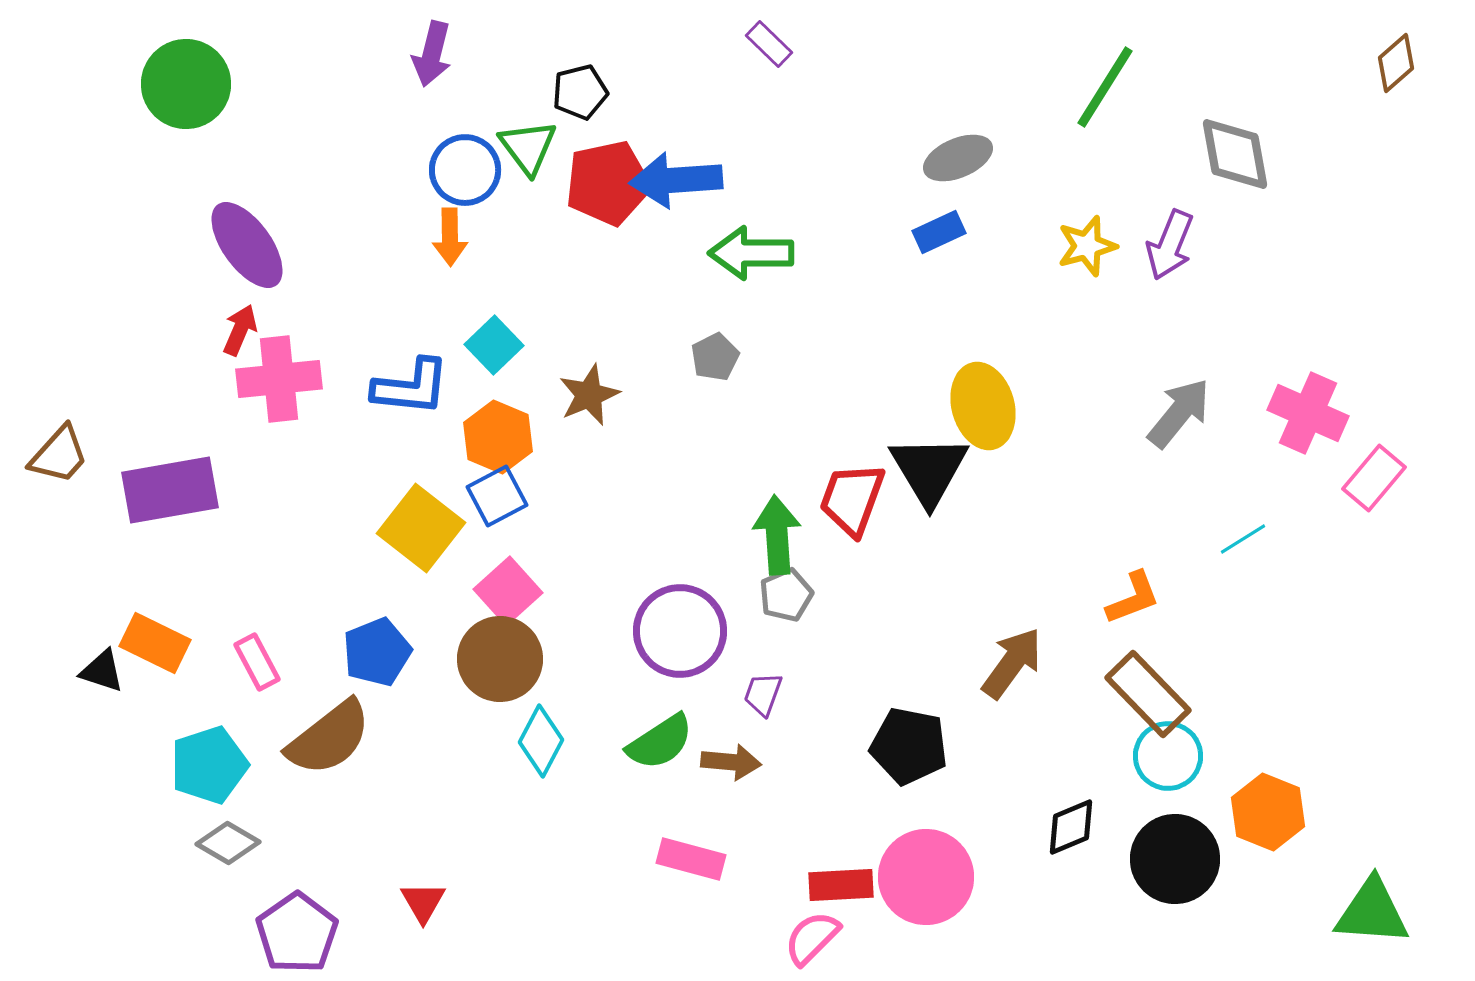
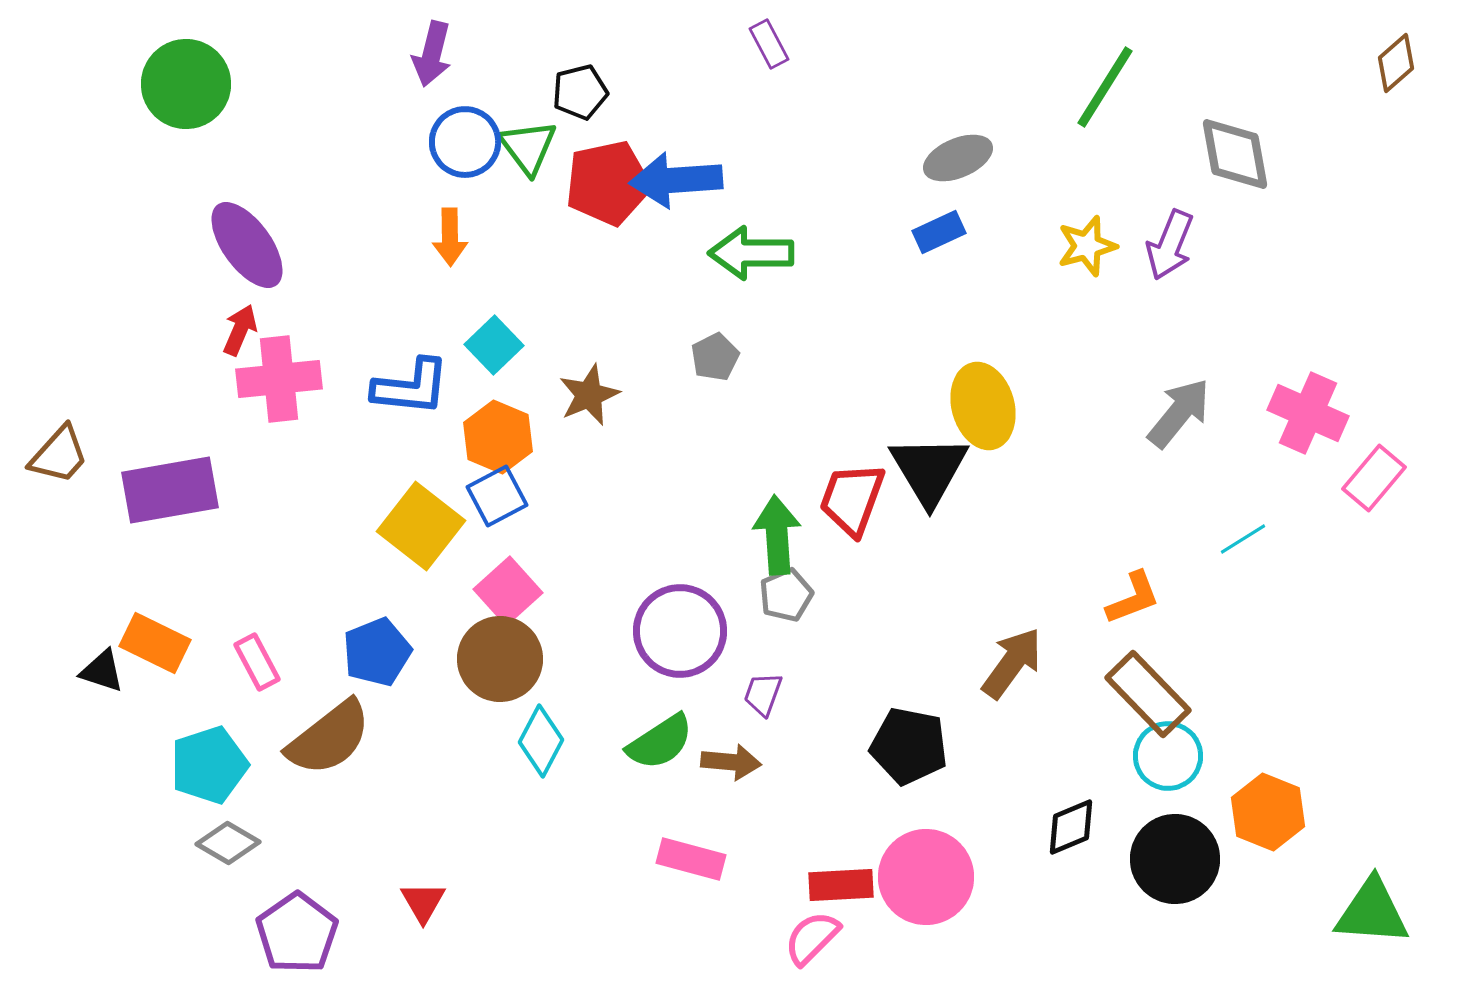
purple rectangle at (769, 44): rotated 18 degrees clockwise
blue circle at (465, 170): moved 28 px up
yellow square at (421, 528): moved 2 px up
